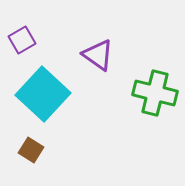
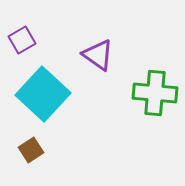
green cross: rotated 9 degrees counterclockwise
brown square: rotated 25 degrees clockwise
